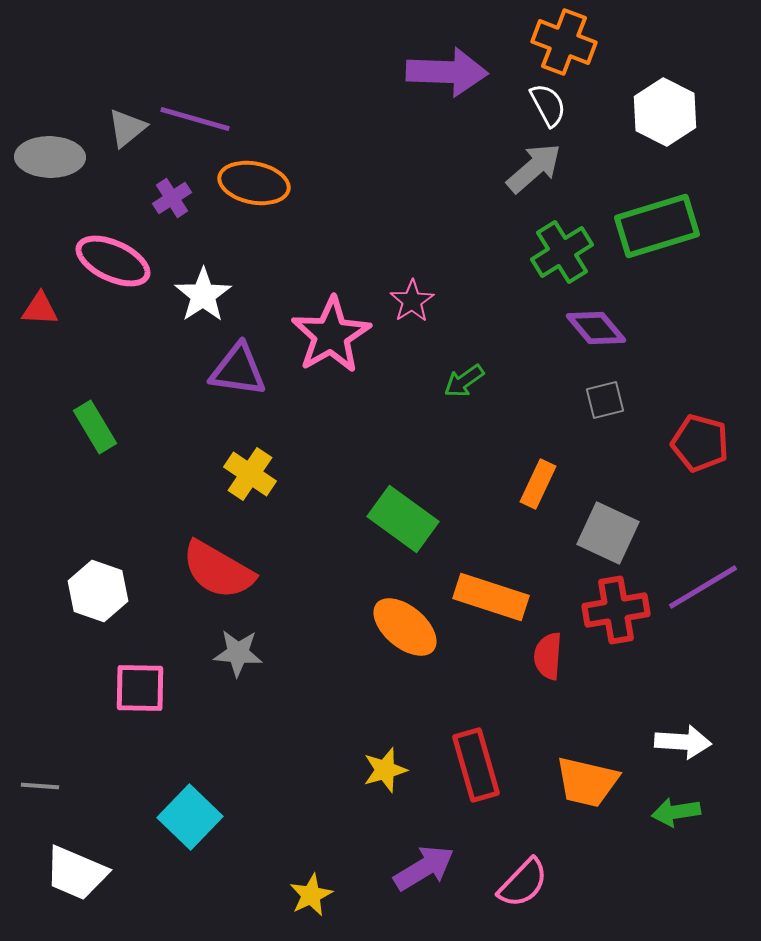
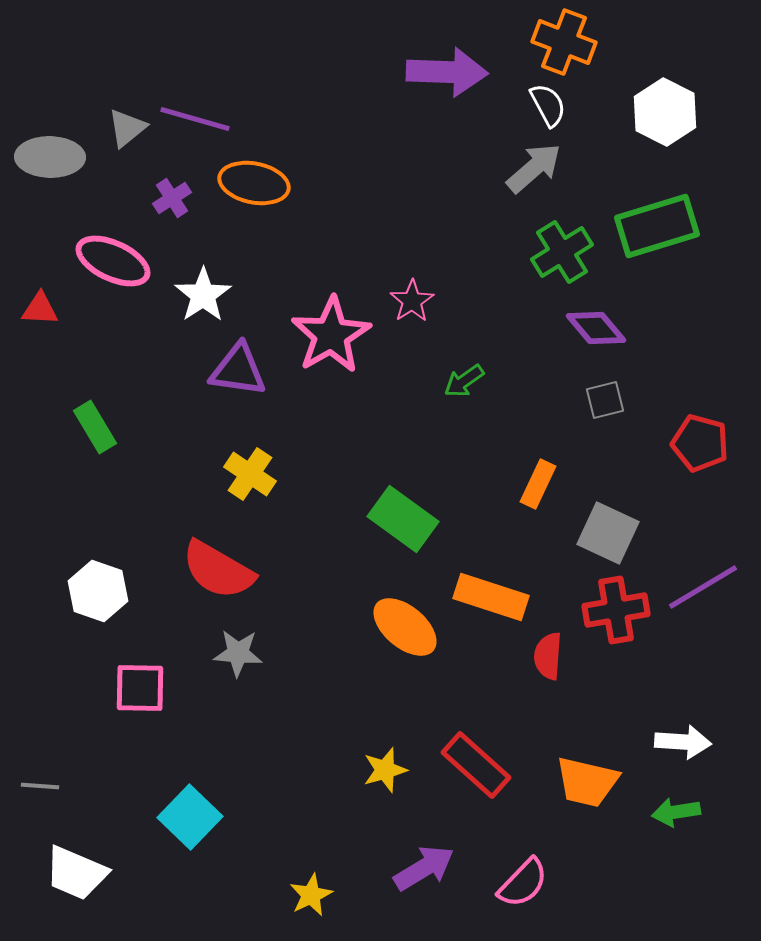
red rectangle at (476, 765): rotated 32 degrees counterclockwise
